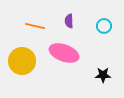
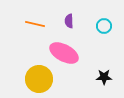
orange line: moved 2 px up
pink ellipse: rotated 8 degrees clockwise
yellow circle: moved 17 px right, 18 px down
black star: moved 1 px right, 2 px down
